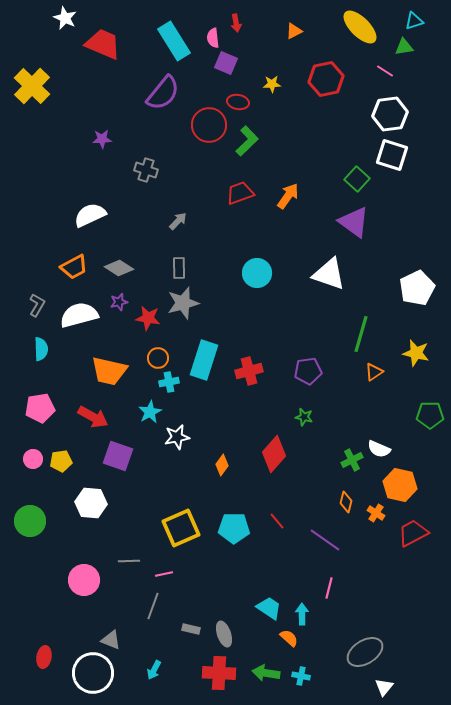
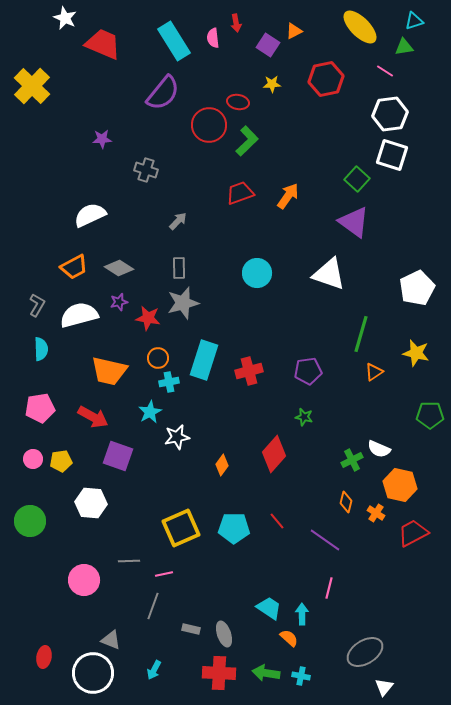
purple square at (226, 63): moved 42 px right, 18 px up; rotated 10 degrees clockwise
